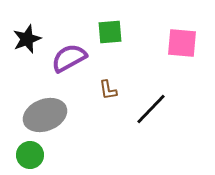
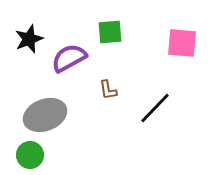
black star: moved 2 px right
black line: moved 4 px right, 1 px up
